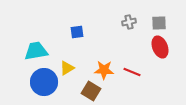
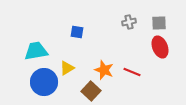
blue square: rotated 16 degrees clockwise
orange star: rotated 18 degrees clockwise
brown square: rotated 12 degrees clockwise
